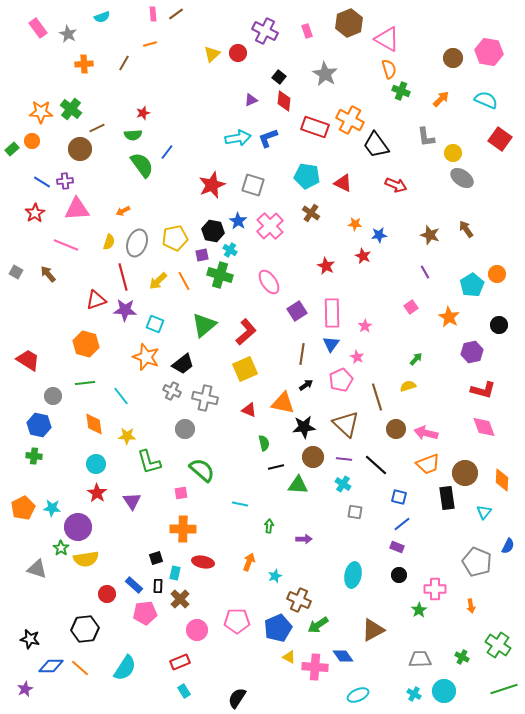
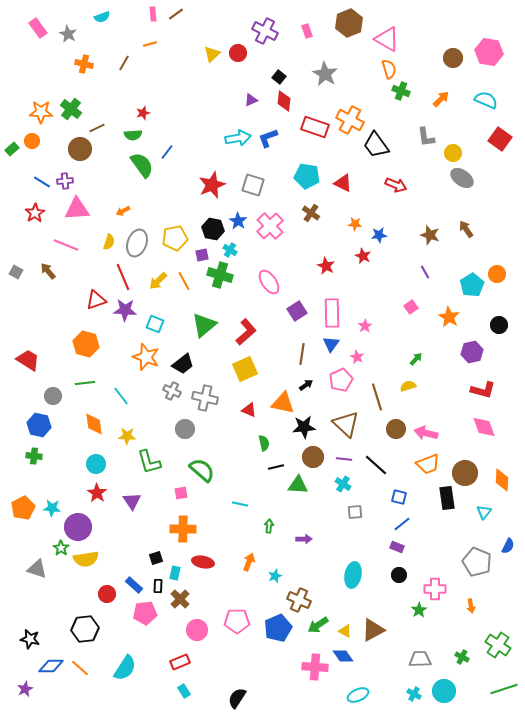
orange cross at (84, 64): rotated 18 degrees clockwise
black hexagon at (213, 231): moved 2 px up
brown arrow at (48, 274): moved 3 px up
red line at (123, 277): rotated 8 degrees counterclockwise
gray square at (355, 512): rotated 14 degrees counterclockwise
yellow triangle at (289, 657): moved 56 px right, 26 px up
